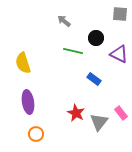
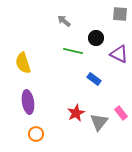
red star: rotated 18 degrees clockwise
